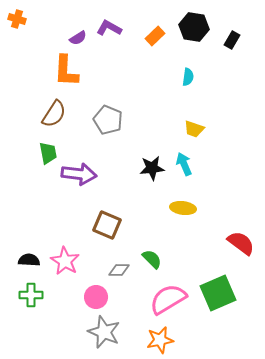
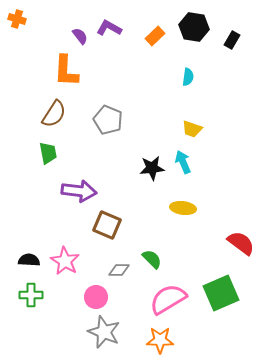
purple semicircle: moved 2 px right, 2 px up; rotated 96 degrees counterclockwise
yellow trapezoid: moved 2 px left
cyan arrow: moved 1 px left, 2 px up
purple arrow: moved 17 px down
green square: moved 3 px right
orange star: rotated 12 degrees clockwise
